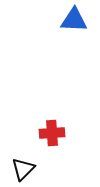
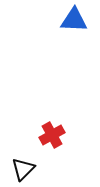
red cross: moved 2 px down; rotated 25 degrees counterclockwise
